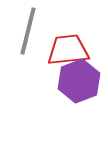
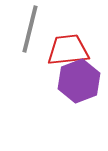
gray line: moved 2 px right, 2 px up
